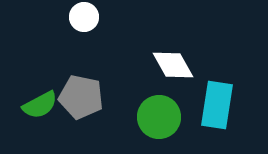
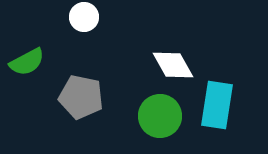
green semicircle: moved 13 px left, 43 px up
green circle: moved 1 px right, 1 px up
